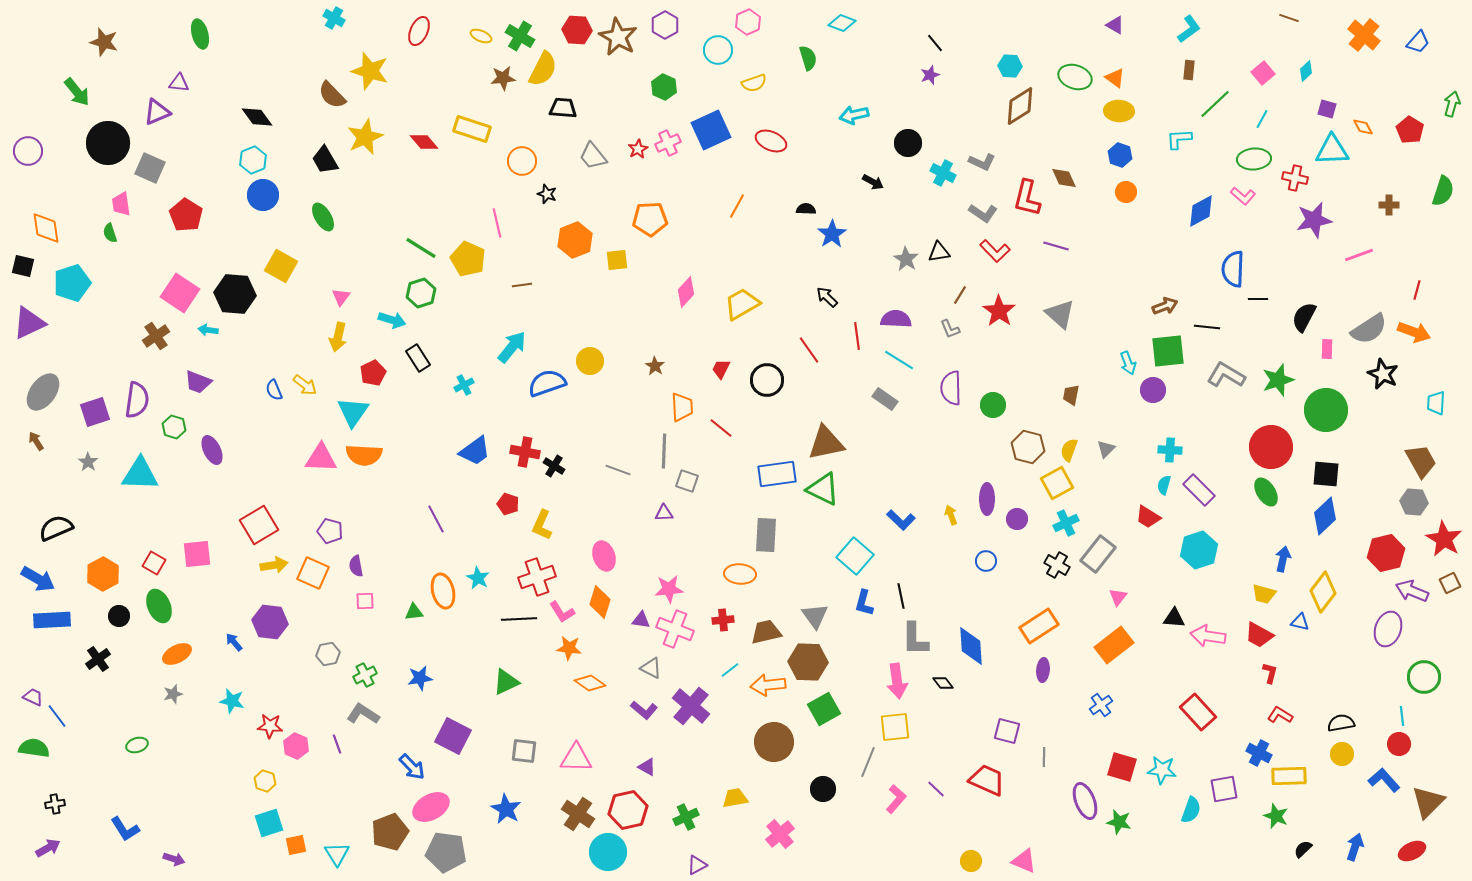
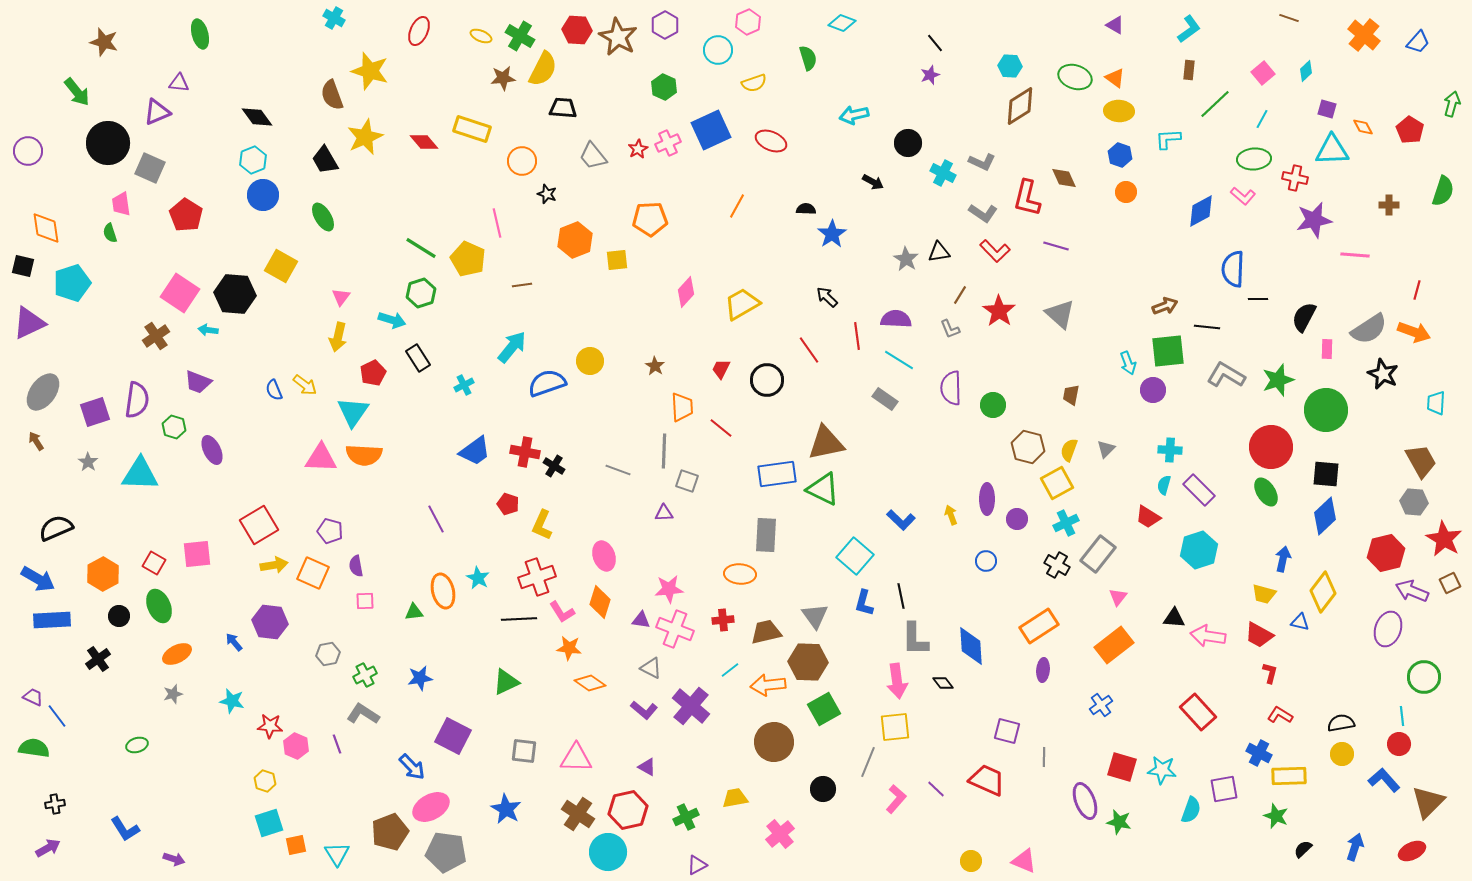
brown semicircle at (332, 95): rotated 24 degrees clockwise
cyan L-shape at (1179, 139): moved 11 px left
pink line at (1359, 255): moved 4 px left; rotated 24 degrees clockwise
